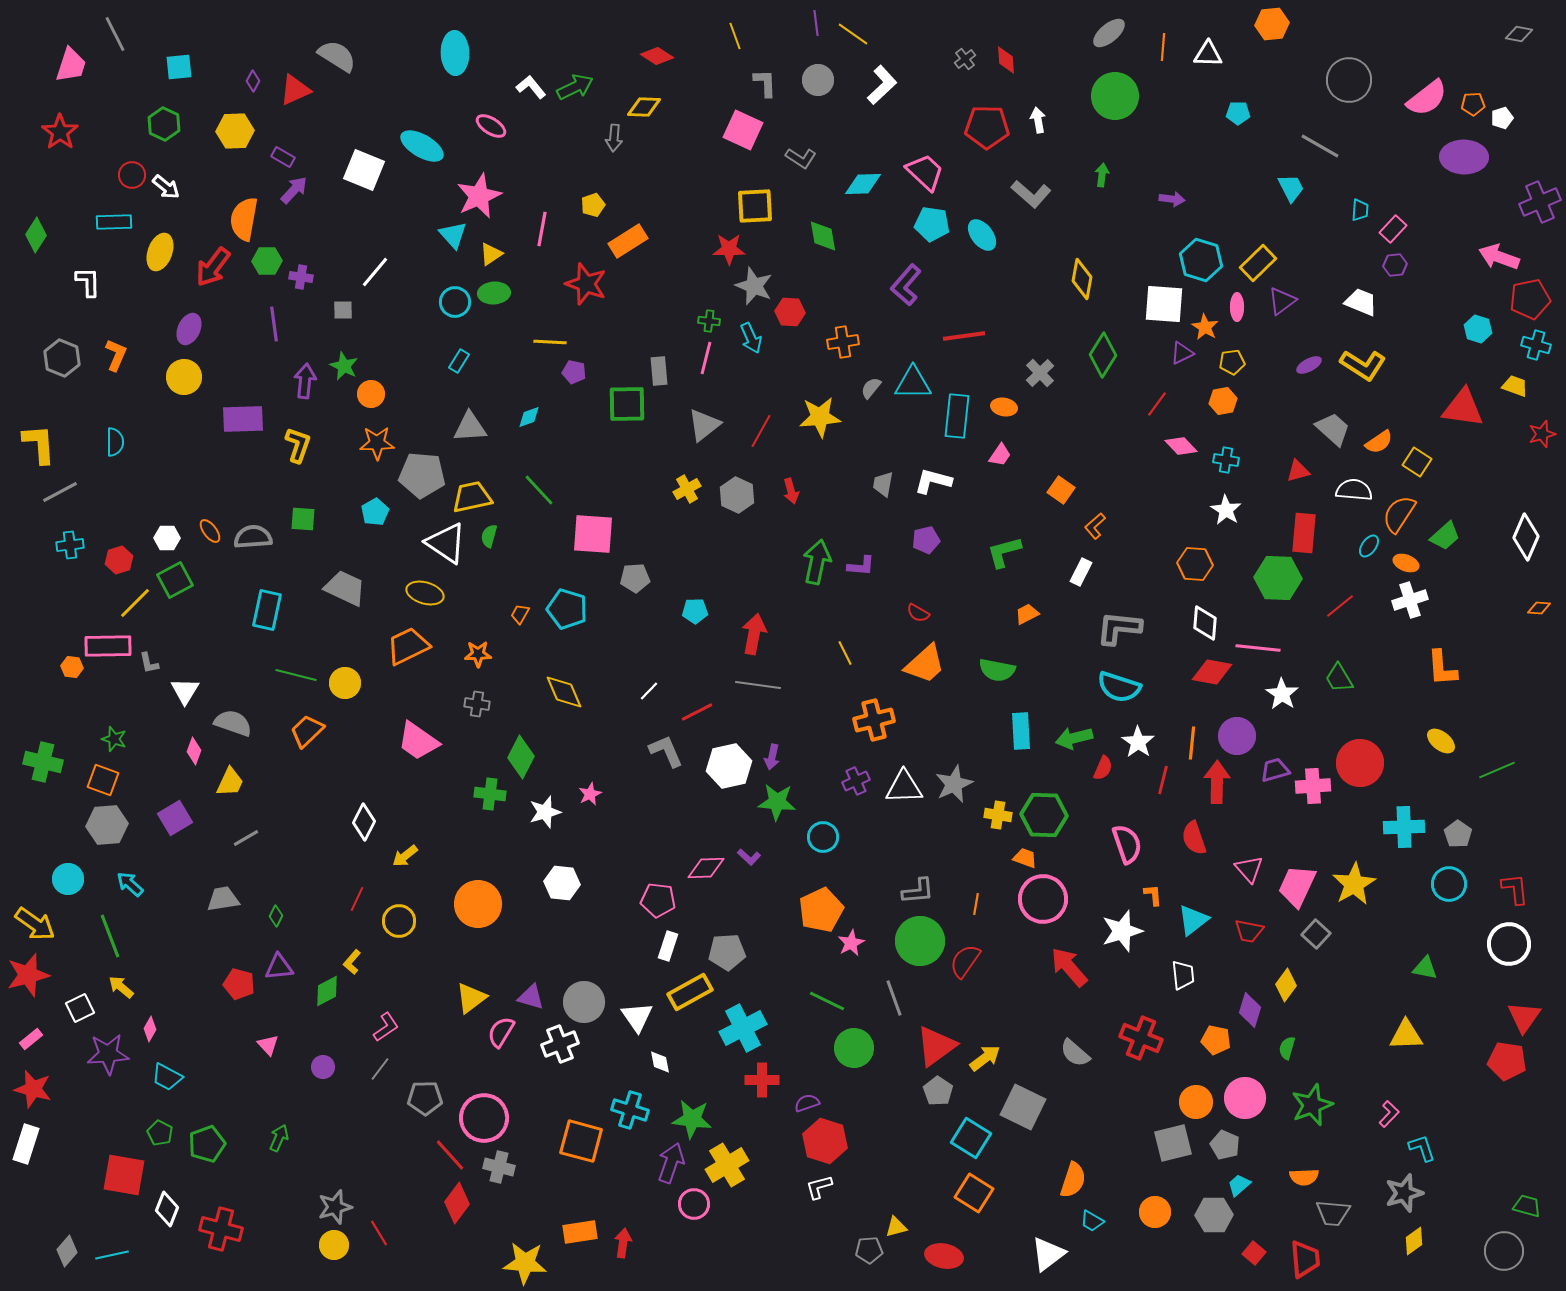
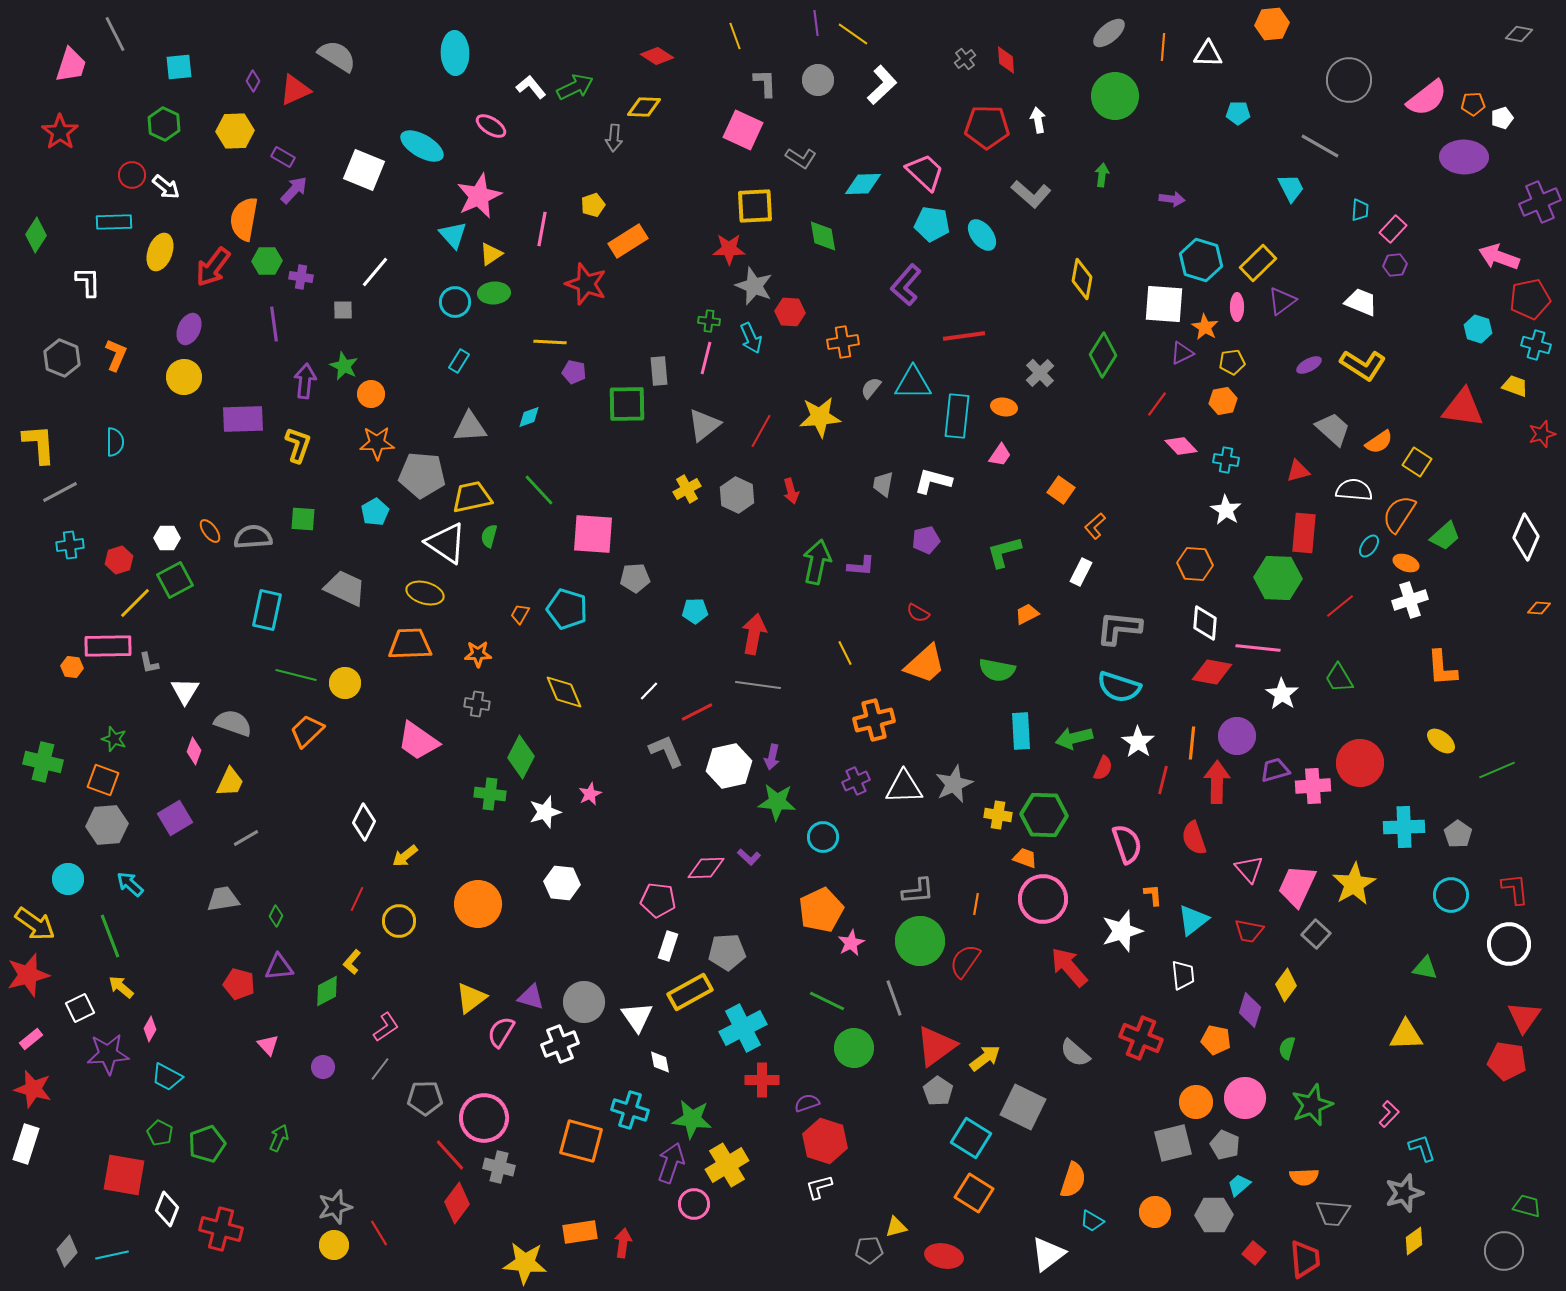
orange trapezoid at (408, 646): moved 2 px right, 2 px up; rotated 24 degrees clockwise
cyan circle at (1449, 884): moved 2 px right, 11 px down
